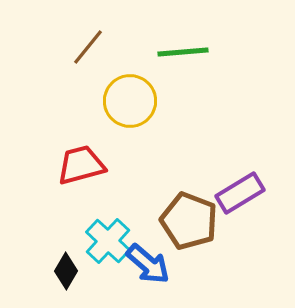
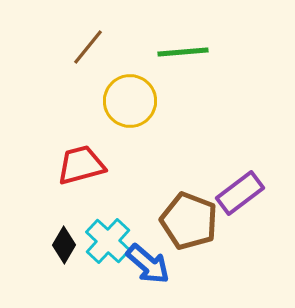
purple rectangle: rotated 6 degrees counterclockwise
black diamond: moved 2 px left, 26 px up
